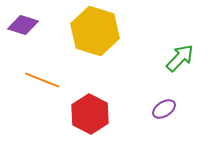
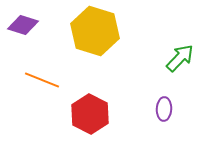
purple ellipse: rotated 55 degrees counterclockwise
